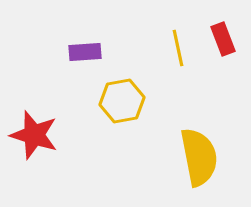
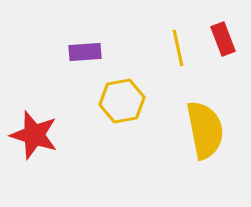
yellow semicircle: moved 6 px right, 27 px up
